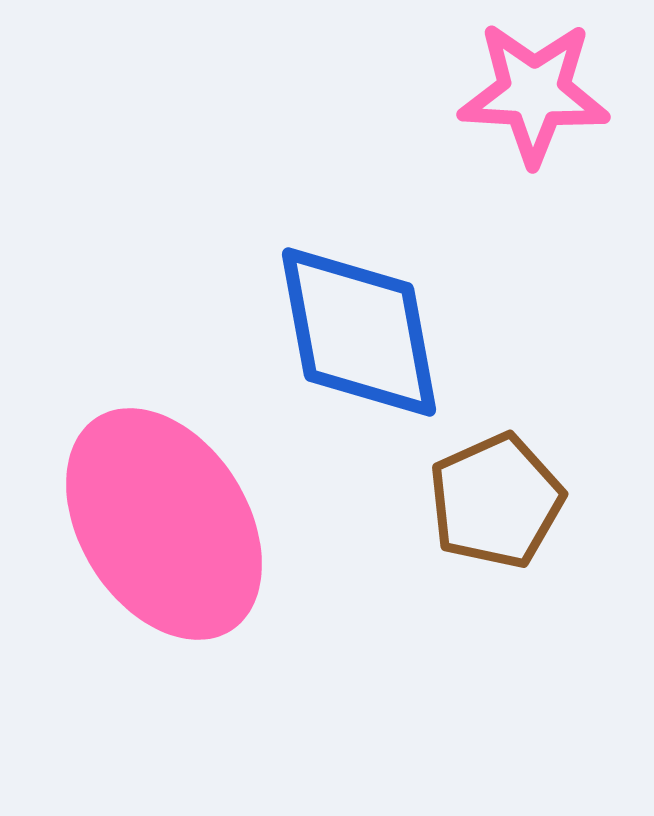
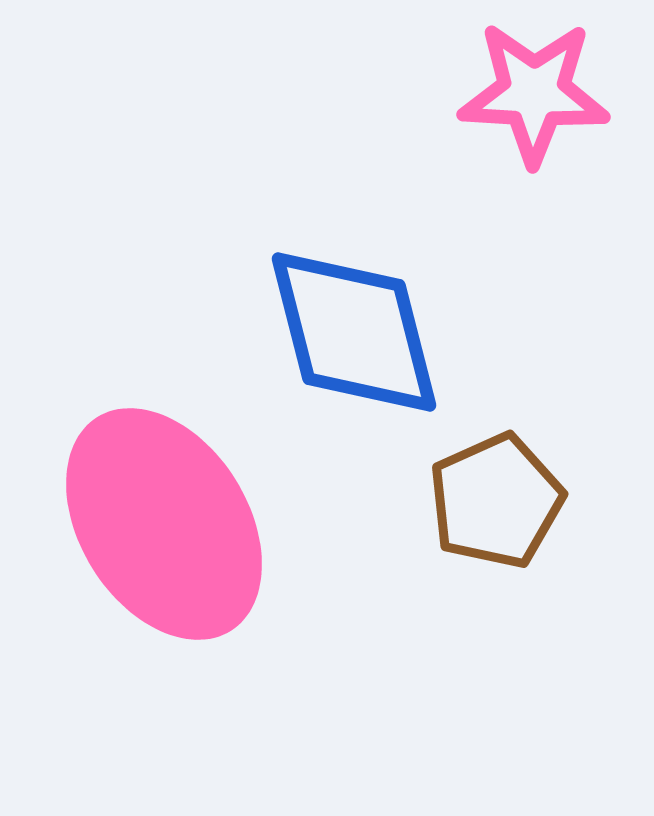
blue diamond: moved 5 px left; rotated 4 degrees counterclockwise
